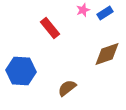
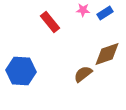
pink star: rotated 24 degrees clockwise
red rectangle: moved 6 px up
brown semicircle: moved 16 px right, 14 px up
